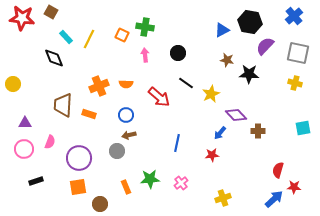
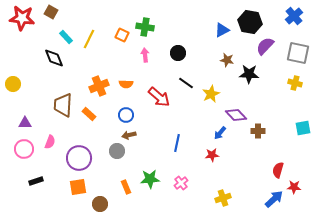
orange rectangle at (89, 114): rotated 24 degrees clockwise
